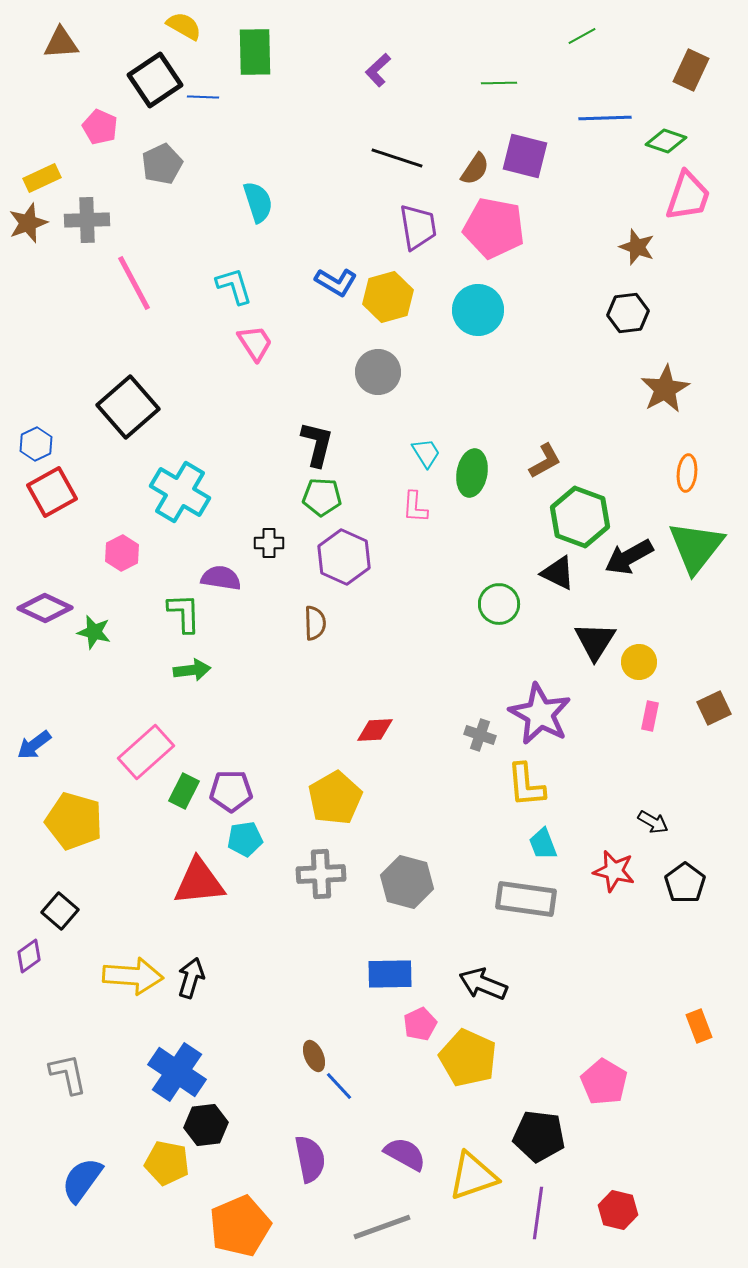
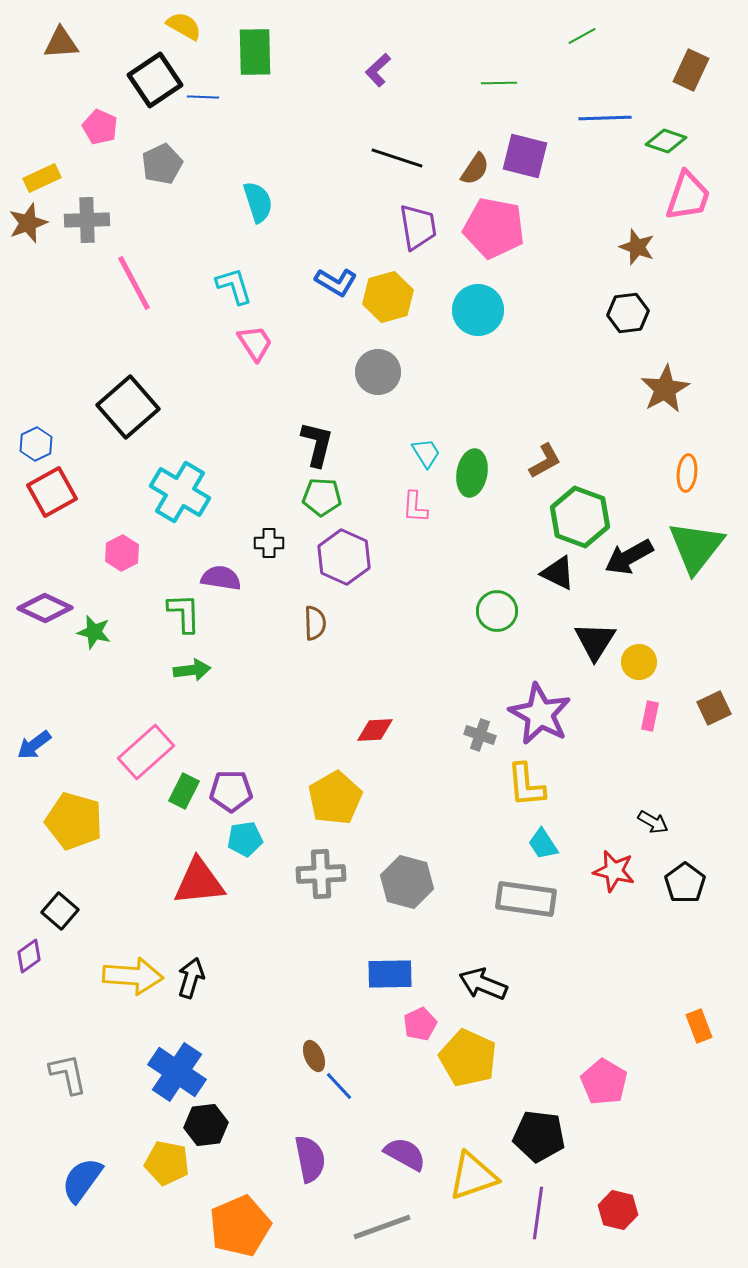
green circle at (499, 604): moved 2 px left, 7 px down
cyan trapezoid at (543, 844): rotated 12 degrees counterclockwise
